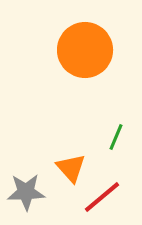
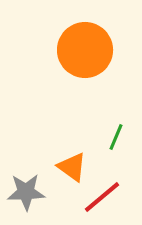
orange triangle: moved 1 px right, 1 px up; rotated 12 degrees counterclockwise
